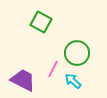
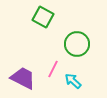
green square: moved 2 px right, 5 px up
green circle: moved 9 px up
purple trapezoid: moved 2 px up
